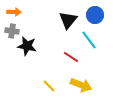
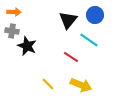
cyan line: rotated 18 degrees counterclockwise
black star: rotated 12 degrees clockwise
yellow line: moved 1 px left, 2 px up
